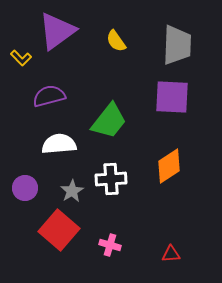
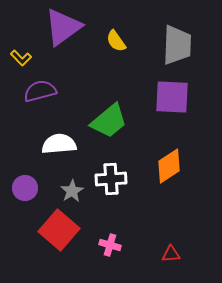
purple triangle: moved 6 px right, 4 px up
purple semicircle: moved 9 px left, 5 px up
green trapezoid: rotated 12 degrees clockwise
